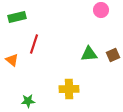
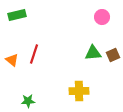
pink circle: moved 1 px right, 7 px down
green rectangle: moved 2 px up
red line: moved 10 px down
green triangle: moved 4 px right, 1 px up
yellow cross: moved 10 px right, 2 px down
